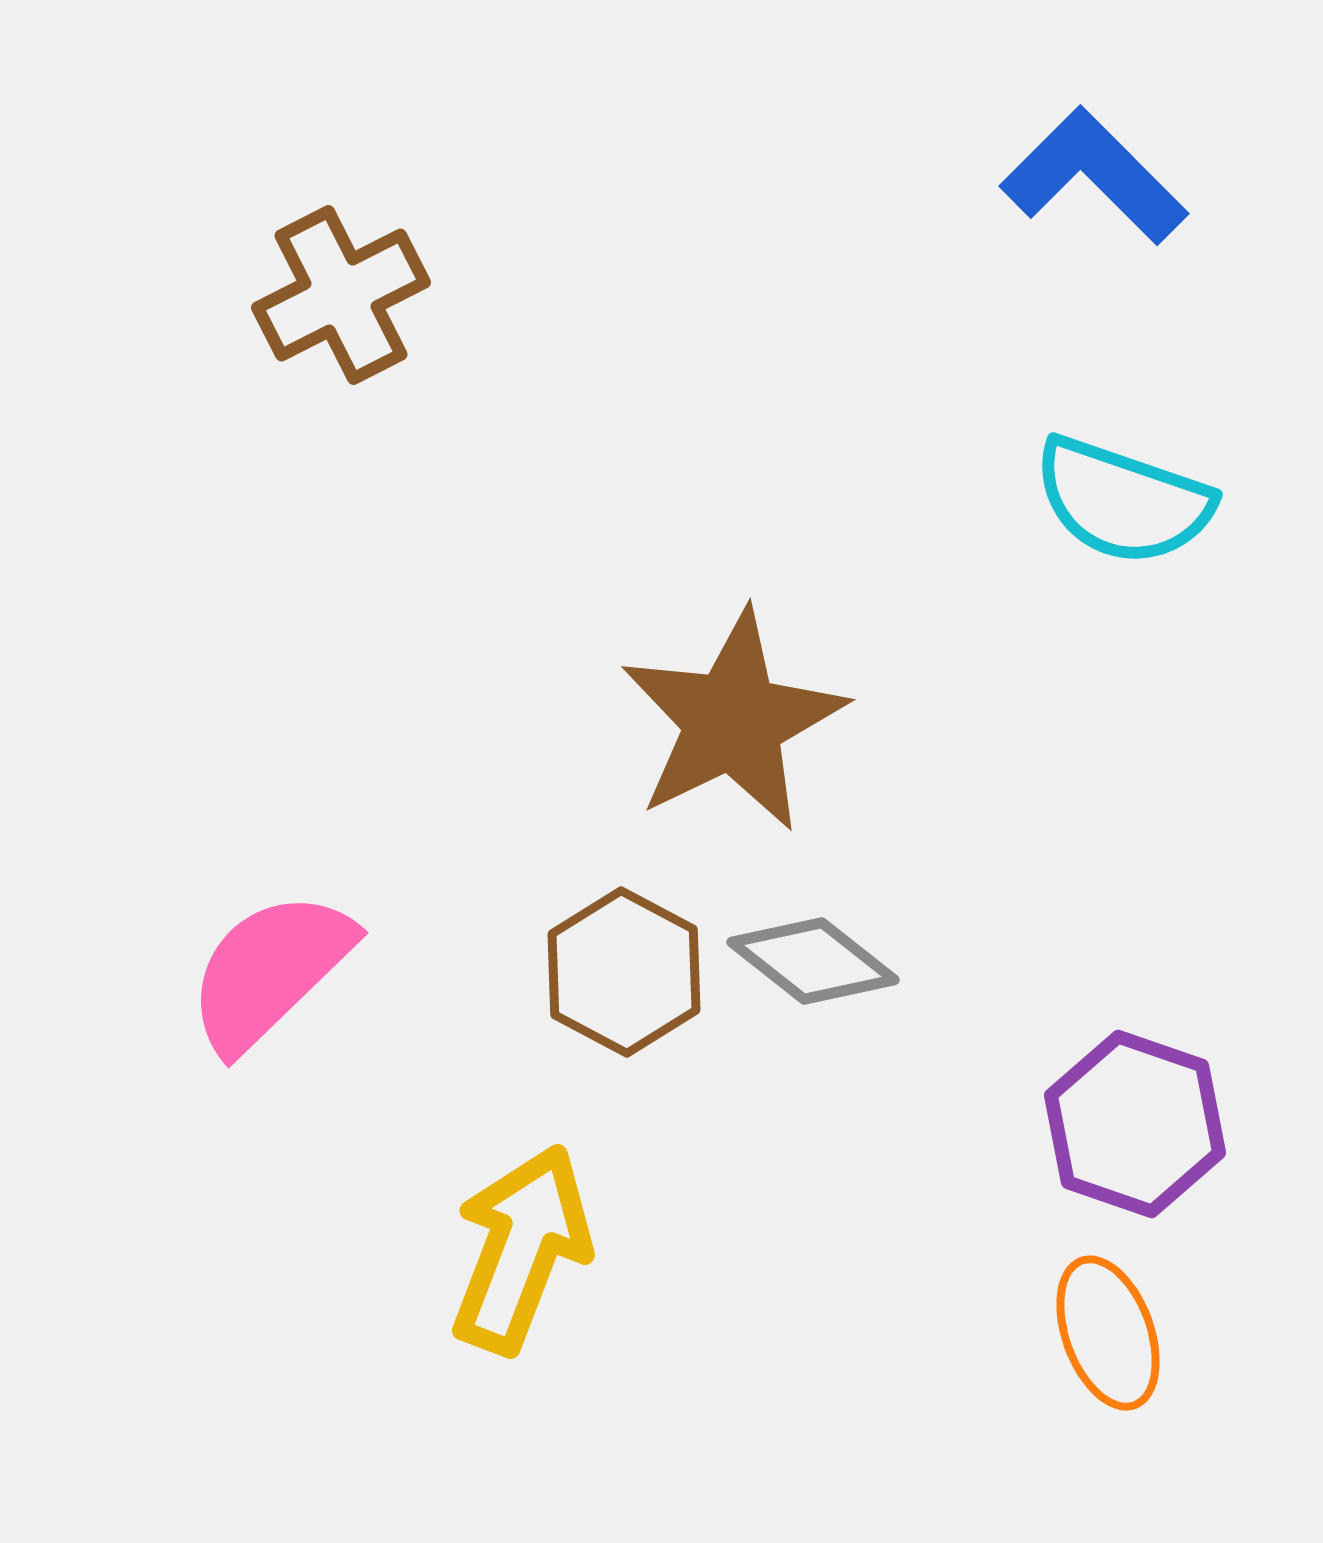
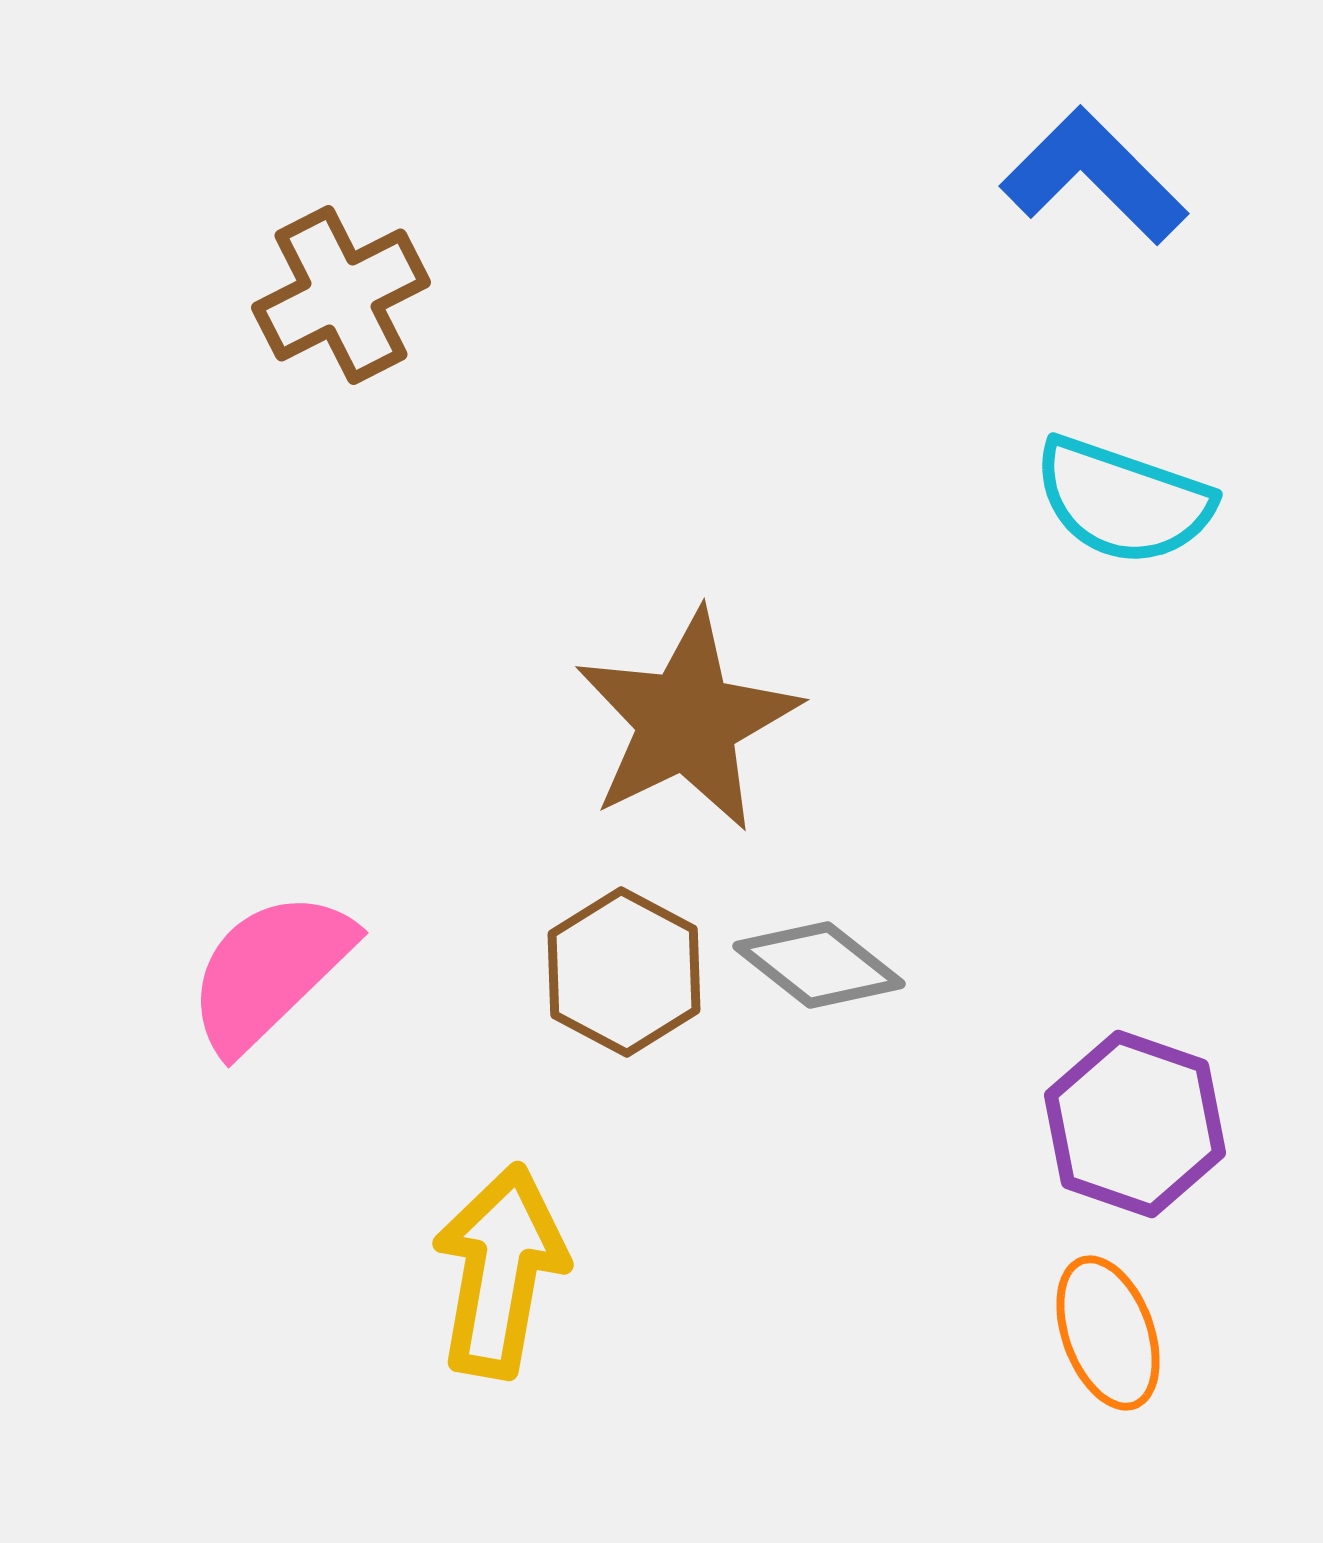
brown star: moved 46 px left
gray diamond: moved 6 px right, 4 px down
yellow arrow: moved 21 px left, 22 px down; rotated 11 degrees counterclockwise
